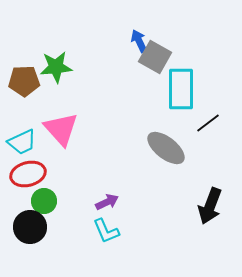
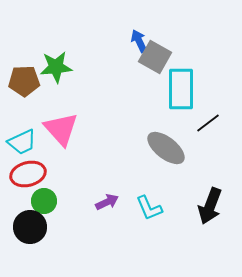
cyan L-shape: moved 43 px right, 23 px up
